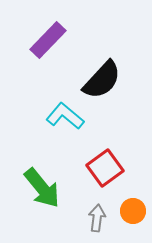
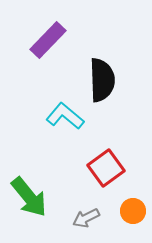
black semicircle: rotated 45 degrees counterclockwise
red square: moved 1 px right
green arrow: moved 13 px left, 9 px down
gray arrow: moved 11 px left; rotated 124 degrees counterclockwise
